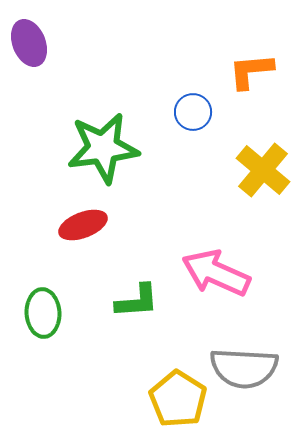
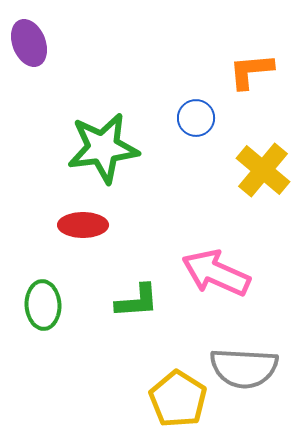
blue circle: moved 3 px right, 6 px down
red ellipse: rotated 21 degrees clockwise
green ellipse: moved 8 px up
